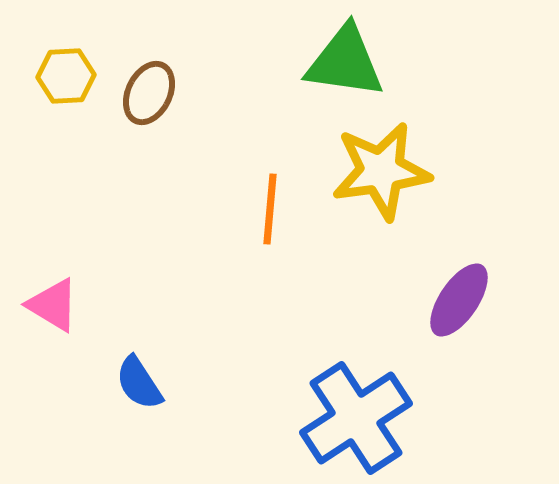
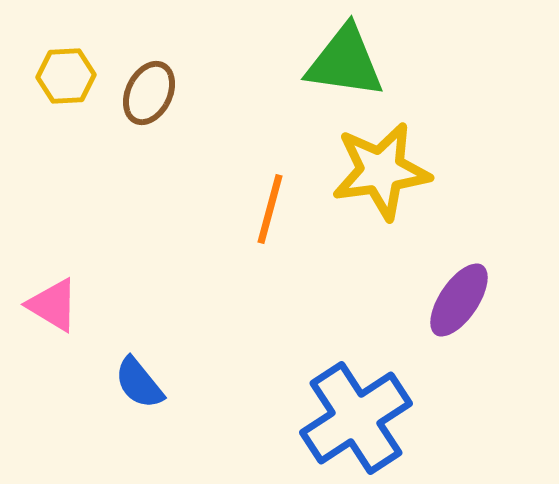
orange line: rotated 10 degrees clockwise
blue semicircle: rotated 6 degrees counterclockwise
